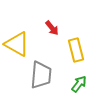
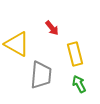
yellow rectangle: moved 1 px left, 4 px down
green arrow: rotated 66 degrees counterclockwise
